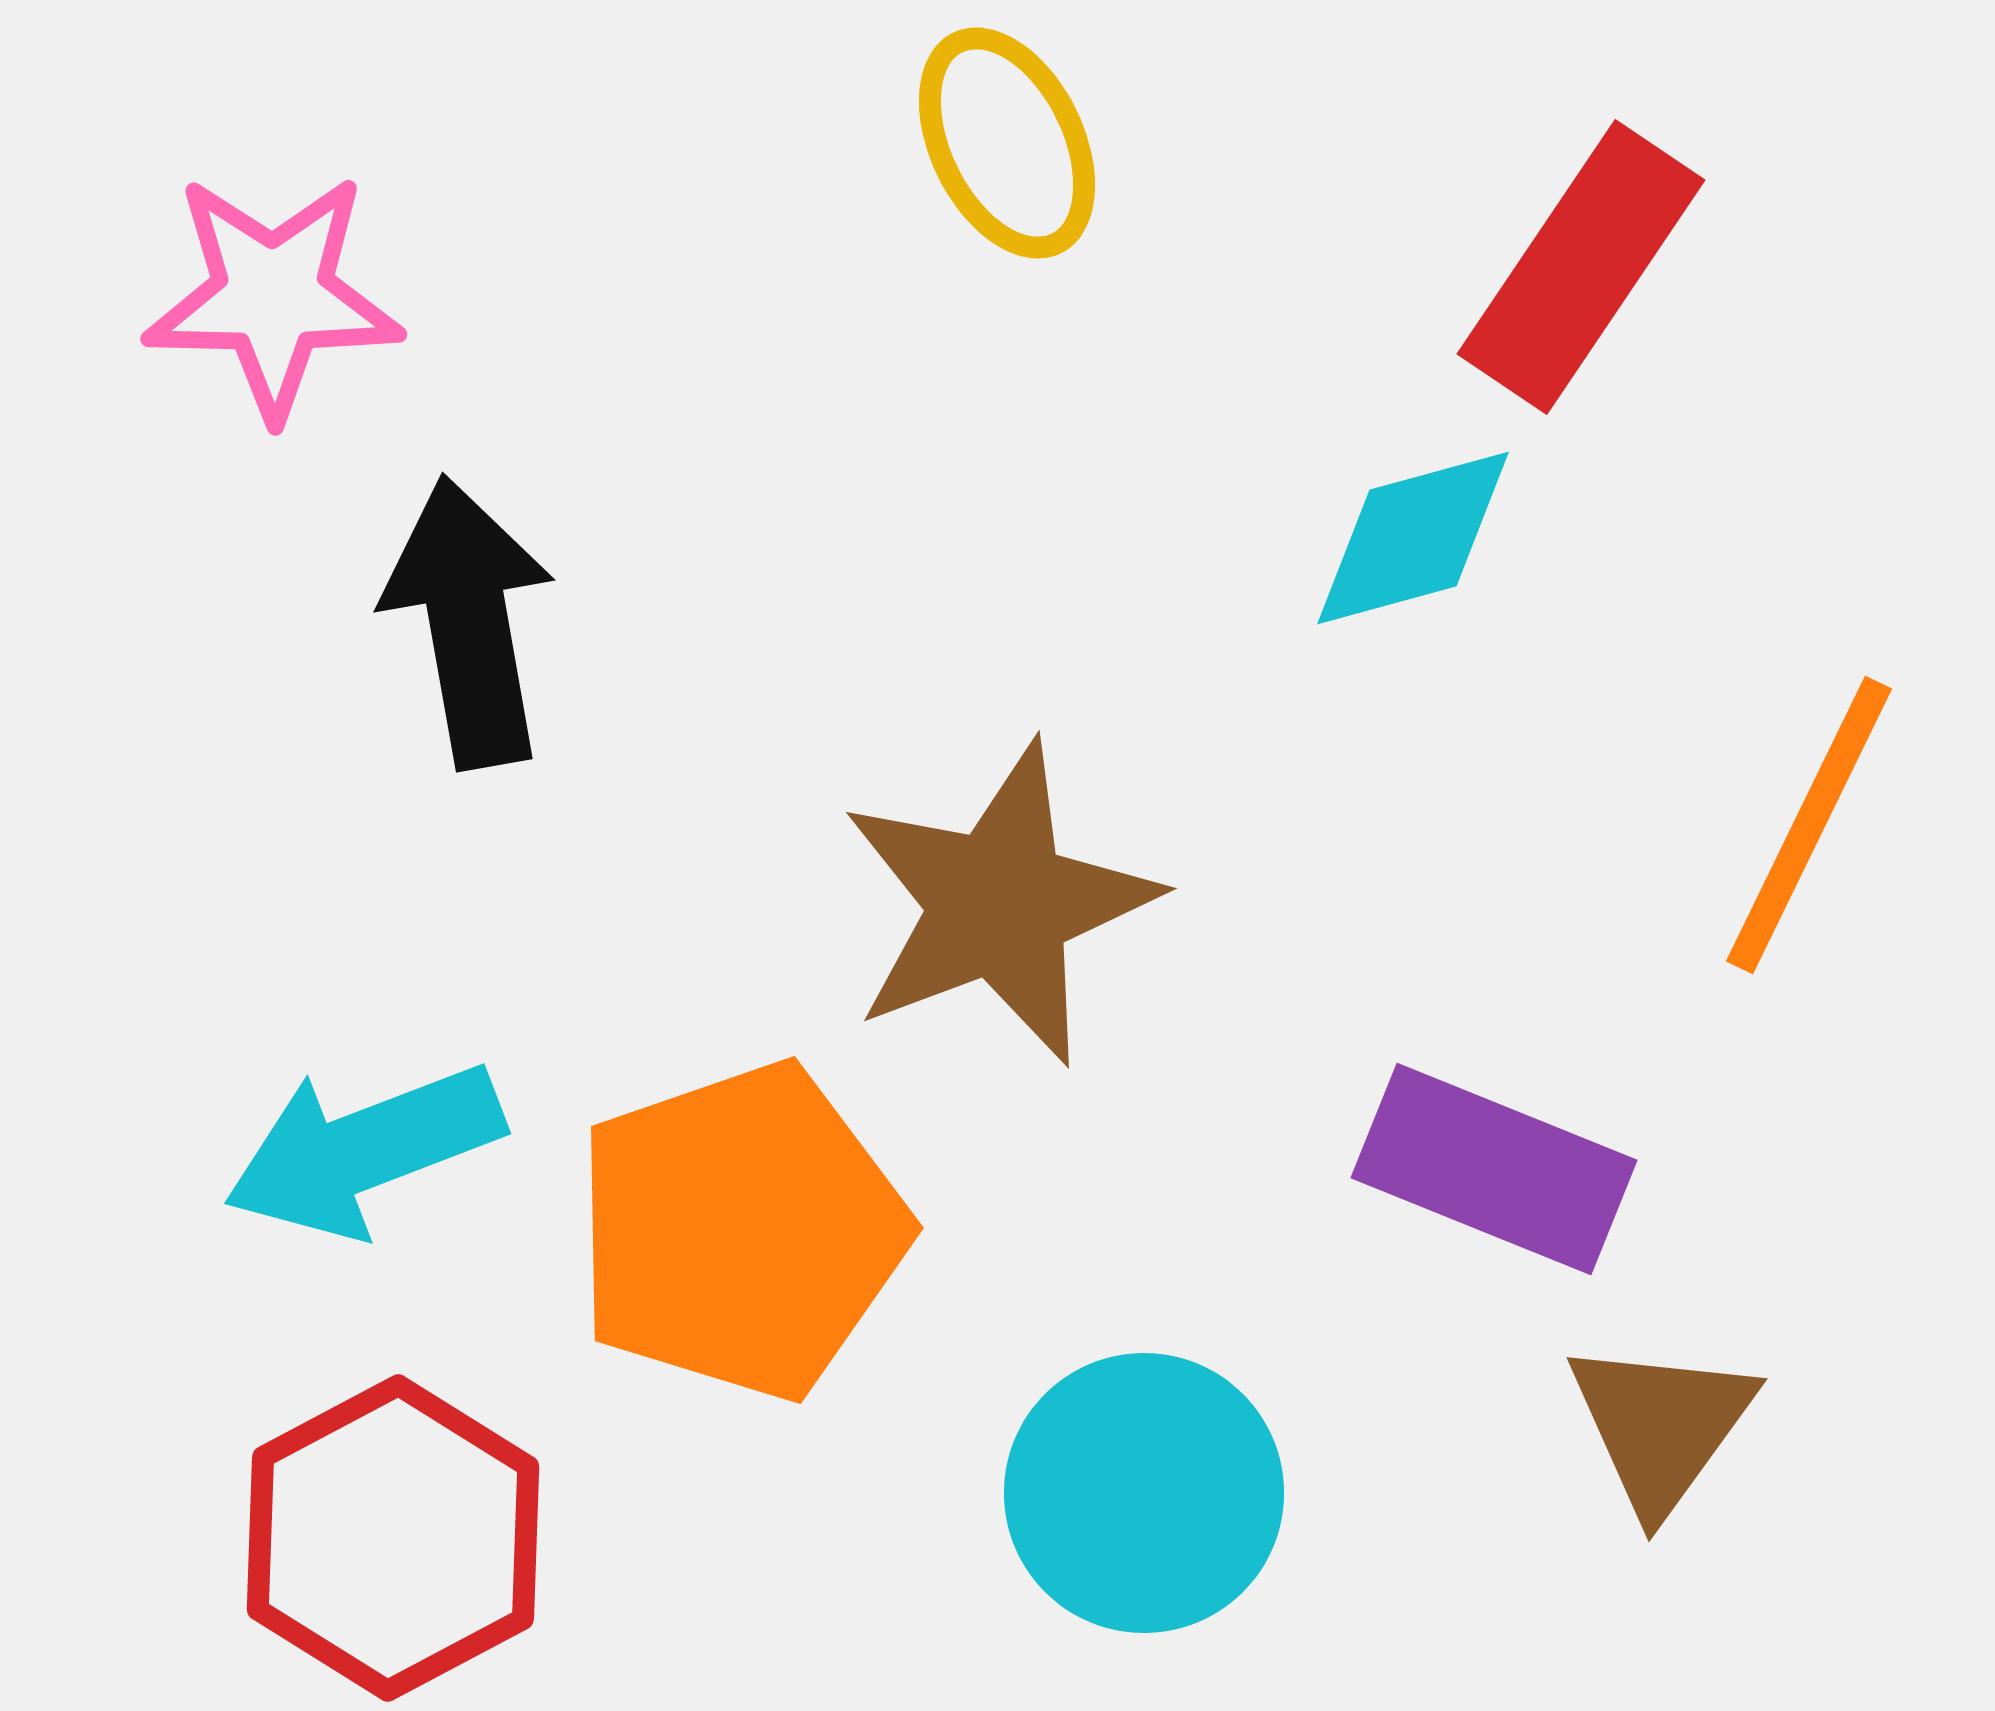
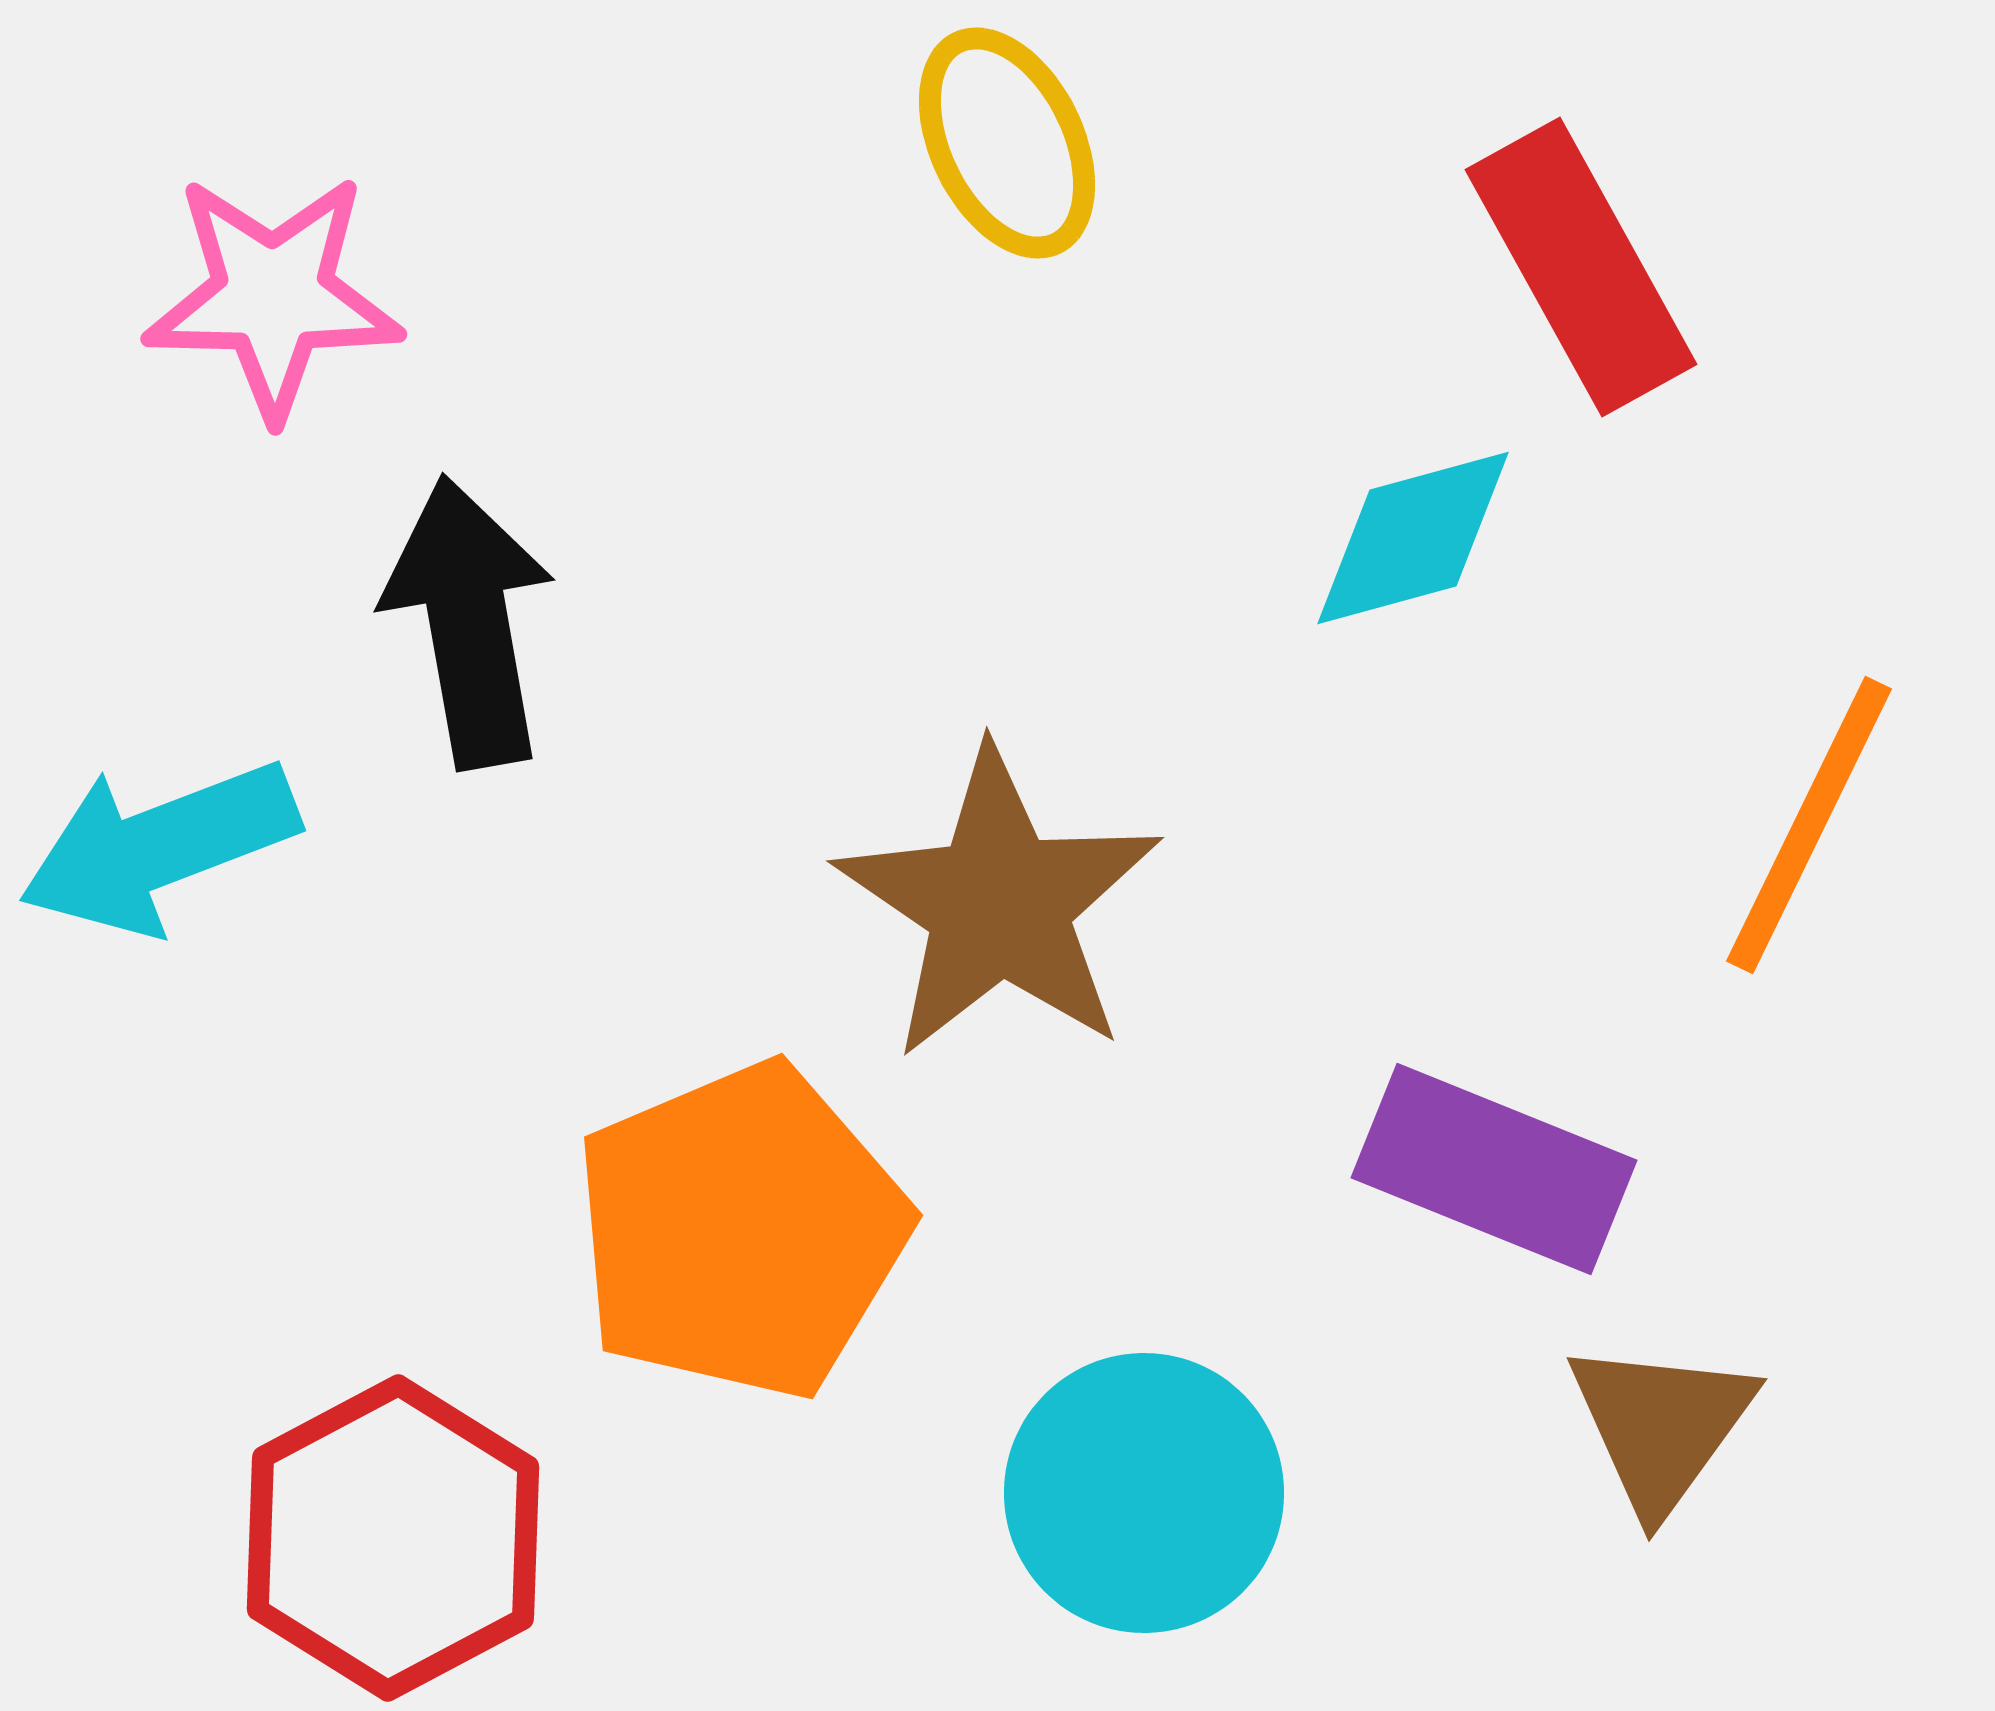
red rectangle: rotated 63 degrees counterclockwise
brown star: rotated 17 degrees counterclockwise
cyan arrow: moved 205 px left, 303 px up
orange pentagon: rotated 4 degrees counterclockwise
